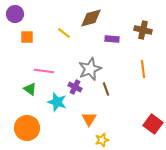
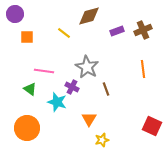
brown diamond: moved 2 px left, 2 px up
brown cross: rotated 36 degrees counterclockwise
purple rectangle: moved 5 px right, 8 px up; rotated 24 degrees counterclockwise
gray star: moved 3 px left, 2 px up; rotated 20 degrees counterclockwise
purple cross: moved 3 px left
red square: moved 1 px left, 2 px down; rotated 12 degrees counterclockwise
